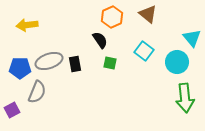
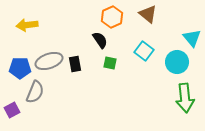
gray semicircle: moved 2 px left
